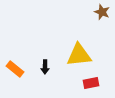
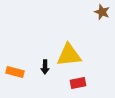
yellow triangle: moved 10 px left
orange rectangle: moved 3 px down; rotated 24 degrees counterclockwise
red rectangle: moved 13 px left
